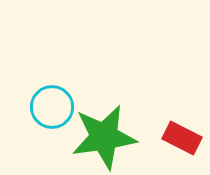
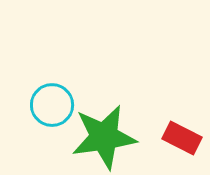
cyan circle: moved 2 px up
